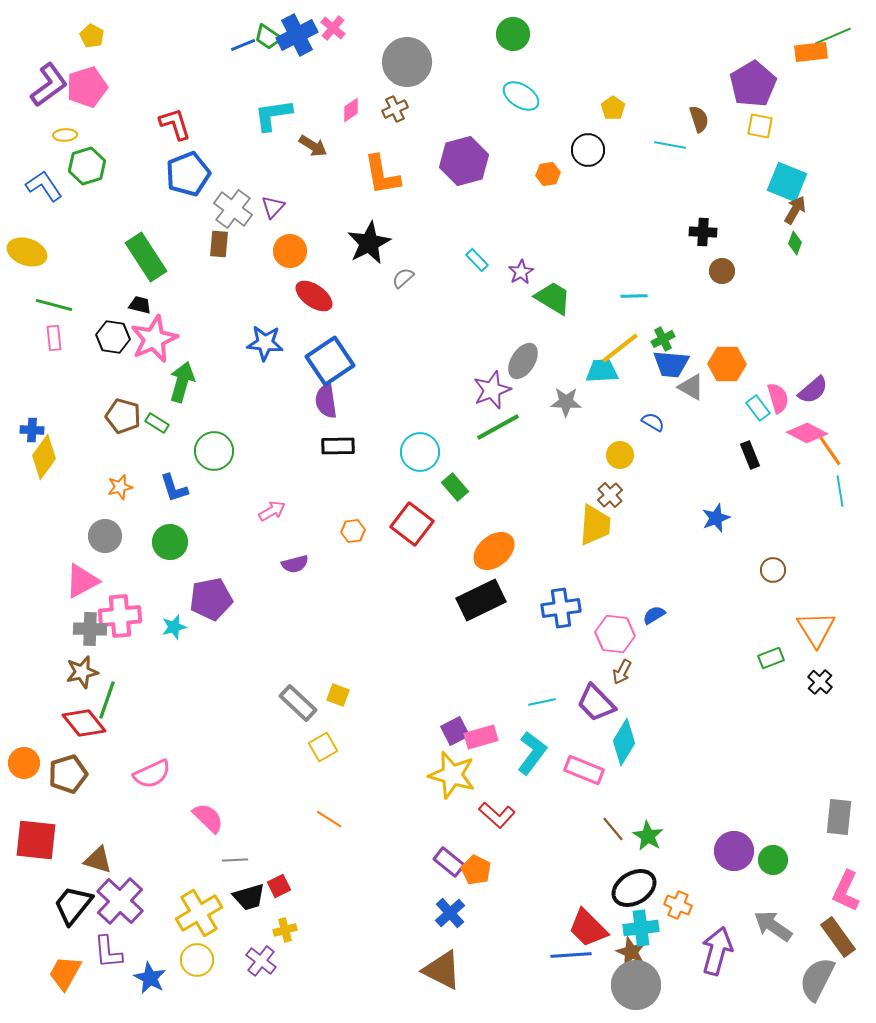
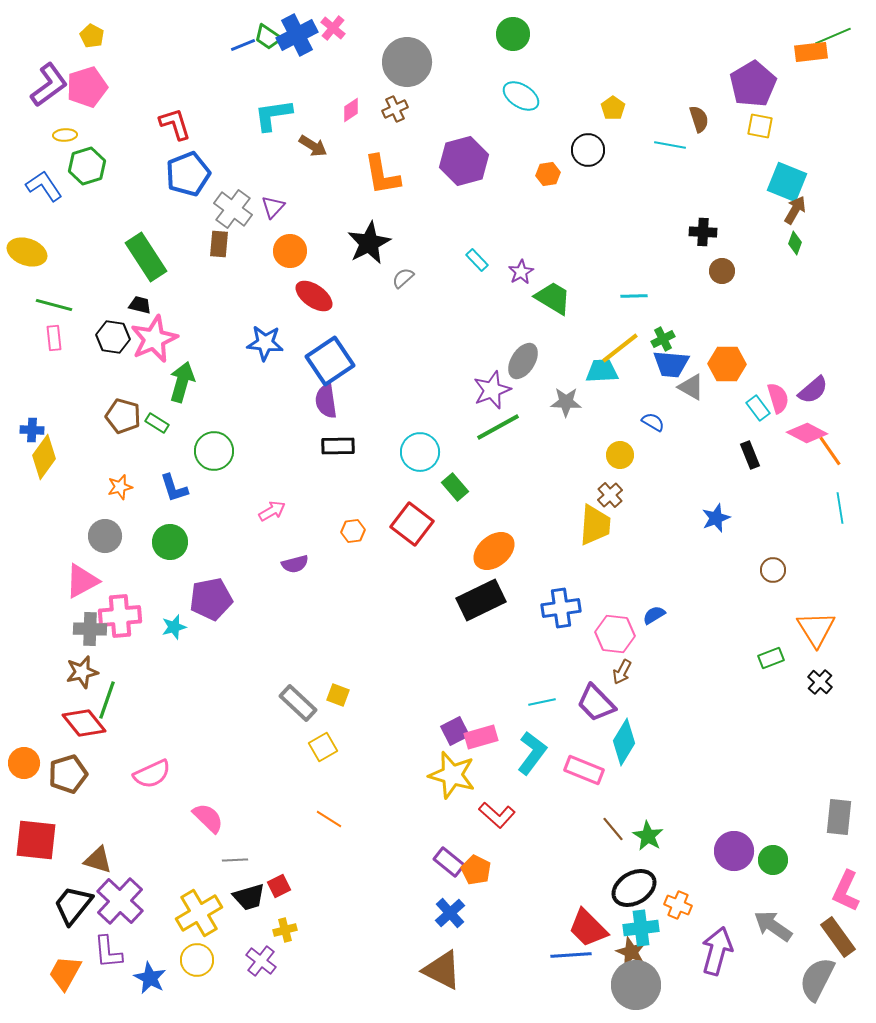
cyan line at (840, 491): moved 17 px down
